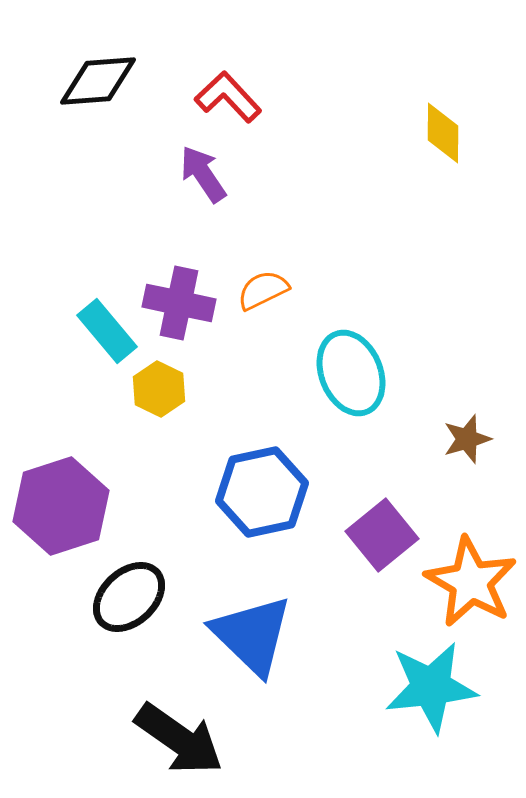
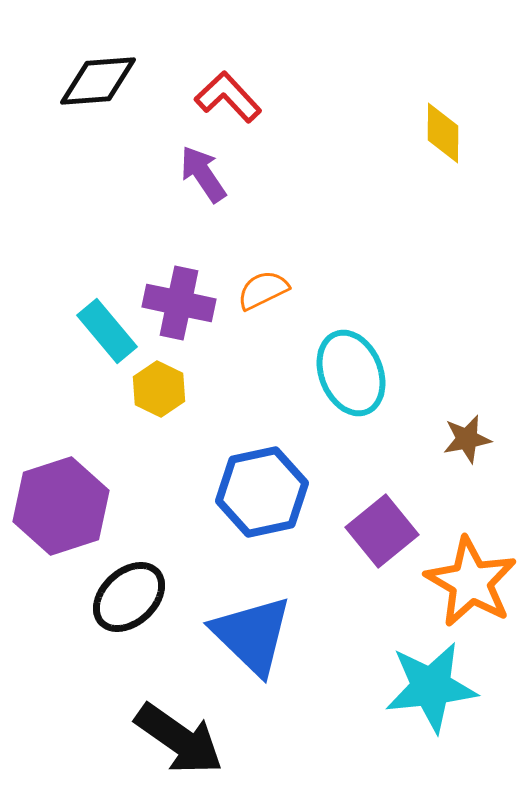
brown star: rotated 6 degrees clockwise
purple square: moved 4 px up
